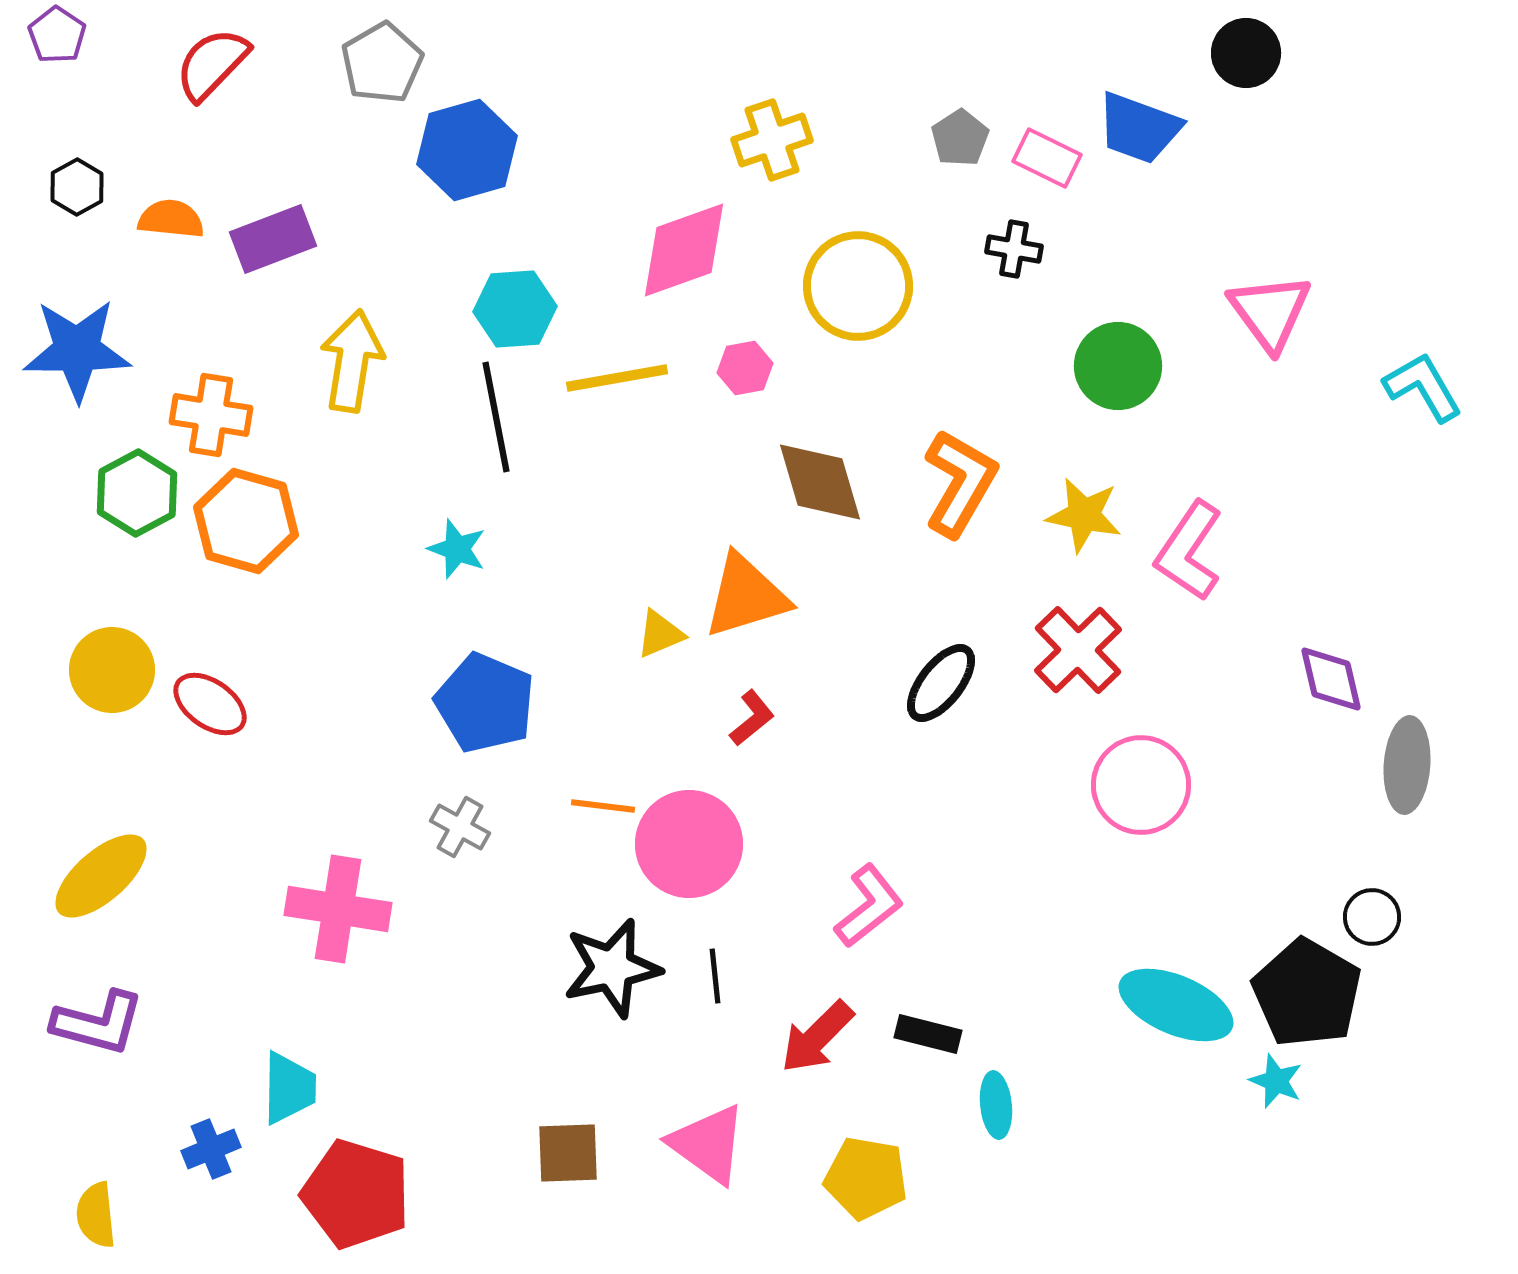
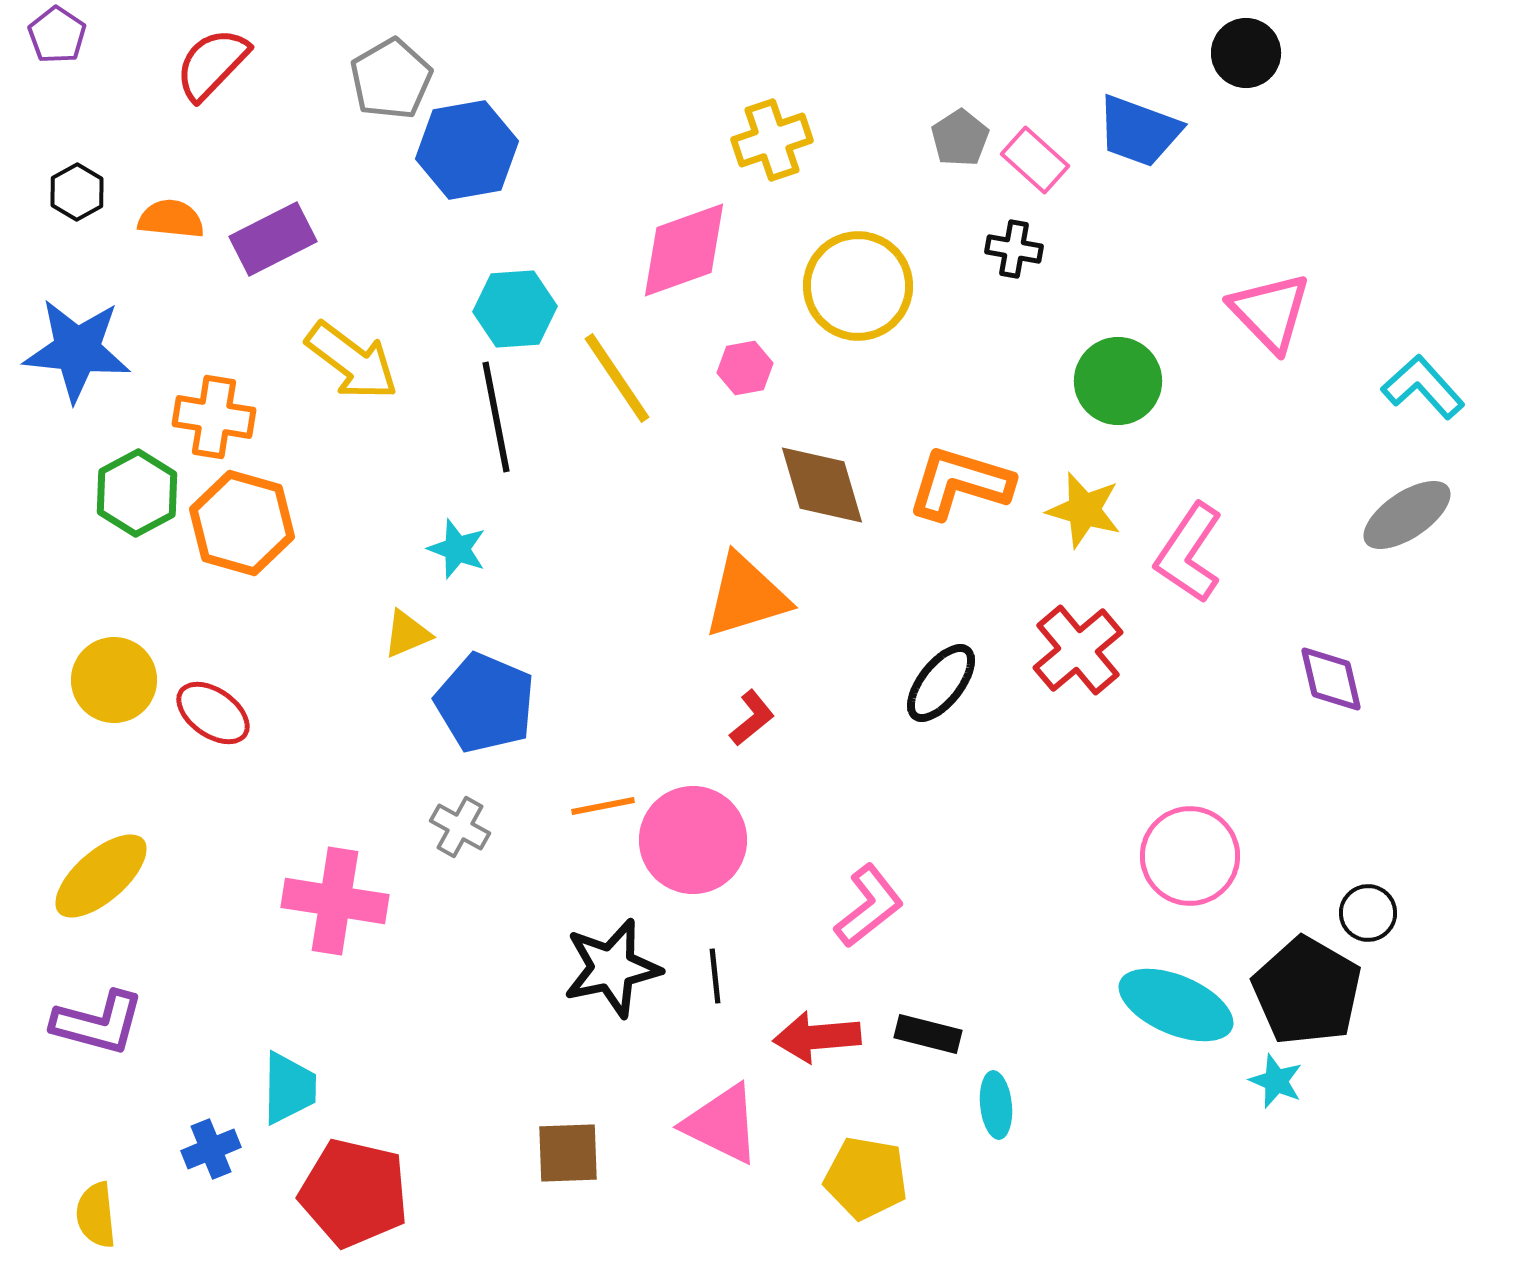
gray pentagon at (382, 63): moved 9 px right, 16 px down
blue trapezoid at (1139, 128): moved 3 px down
blue hexagon at (467, 150): rotated 6 degrees clockwise
pink rectangle at (1047, 158): moved 12 px left, 2 px down; rotated 16 degrees clockwise
black hexagon at (77, 187): moved 5 px down
purple rectangle at (273, 239): rotated 6 degrees counterclockwise
pink triangle at (1270, 312): rotated 8 degrees counterclockwise
blue star at (77, 350): rotated 6 degrees clockwise
yellow arrow at (352, 361): rotated 118 degrees clockwise
green circle at (1118, 366): moved 15 px down
yellow line at (617, 378): rotated 66 degrees clockwise
cyan L-shape at (1423, 387): rotated 12 degrees counterclockwise
orange cross at (211, 415): moved 3 px right, 2 px down
brown diamond at (820, 482): moved 2 px right, 3 px down
orange L-shape at (960, 483): rotated 103 degrees counterclockwise
yellow star at (1084, 515): moved 5 px up; rotated 4 degrees clockwise
orange hexagon at (246, 521): moved 4 px left, 2 px down
pink L-shape at (1189, 551): moved 2 px down
yellow triangle at (660, 634): moved 253 px left
red cross at (1078, 650): rotated 4 degrees clockwise
yellow circle at (112, 670): moved 2 px right, 10 px down
red ellipse at (210, 704): moved 3 px right, 9 px down
gray ellipse at (1407, 765): moved 250 px up; rotated 52 degrees clockwise
pink circle at (1141, 785): moved 49 px right, 71 px down
orange line at (603, 806): rotated 18 degrees counterclockwise
pink circle at (689, 844): moved 4 px right, 4 px up
pink cross at (338, 909): moved 3 px left, 8 px up
black circle at (1372, 917): moved 4 px left, 4 px up
black pentagon at (1307, 993): moved 2 px up
red arrow at (817, 1037): rotated 40 degrees clockwise
pink triangle at (708, 1144): moved 14 px right, 20 px up; rotated 10 degrees counterclockwise
red pentagon at (356, 1194): moved 2 px left, 1 px up; rotated 4 degrees counterclockwise
